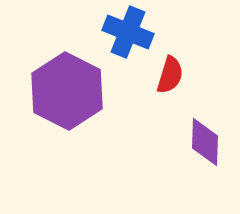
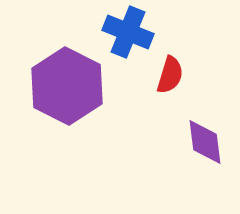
purple hexagon: moved 5 px up
purple diamond: rotated 9 degrees counterclockwise
